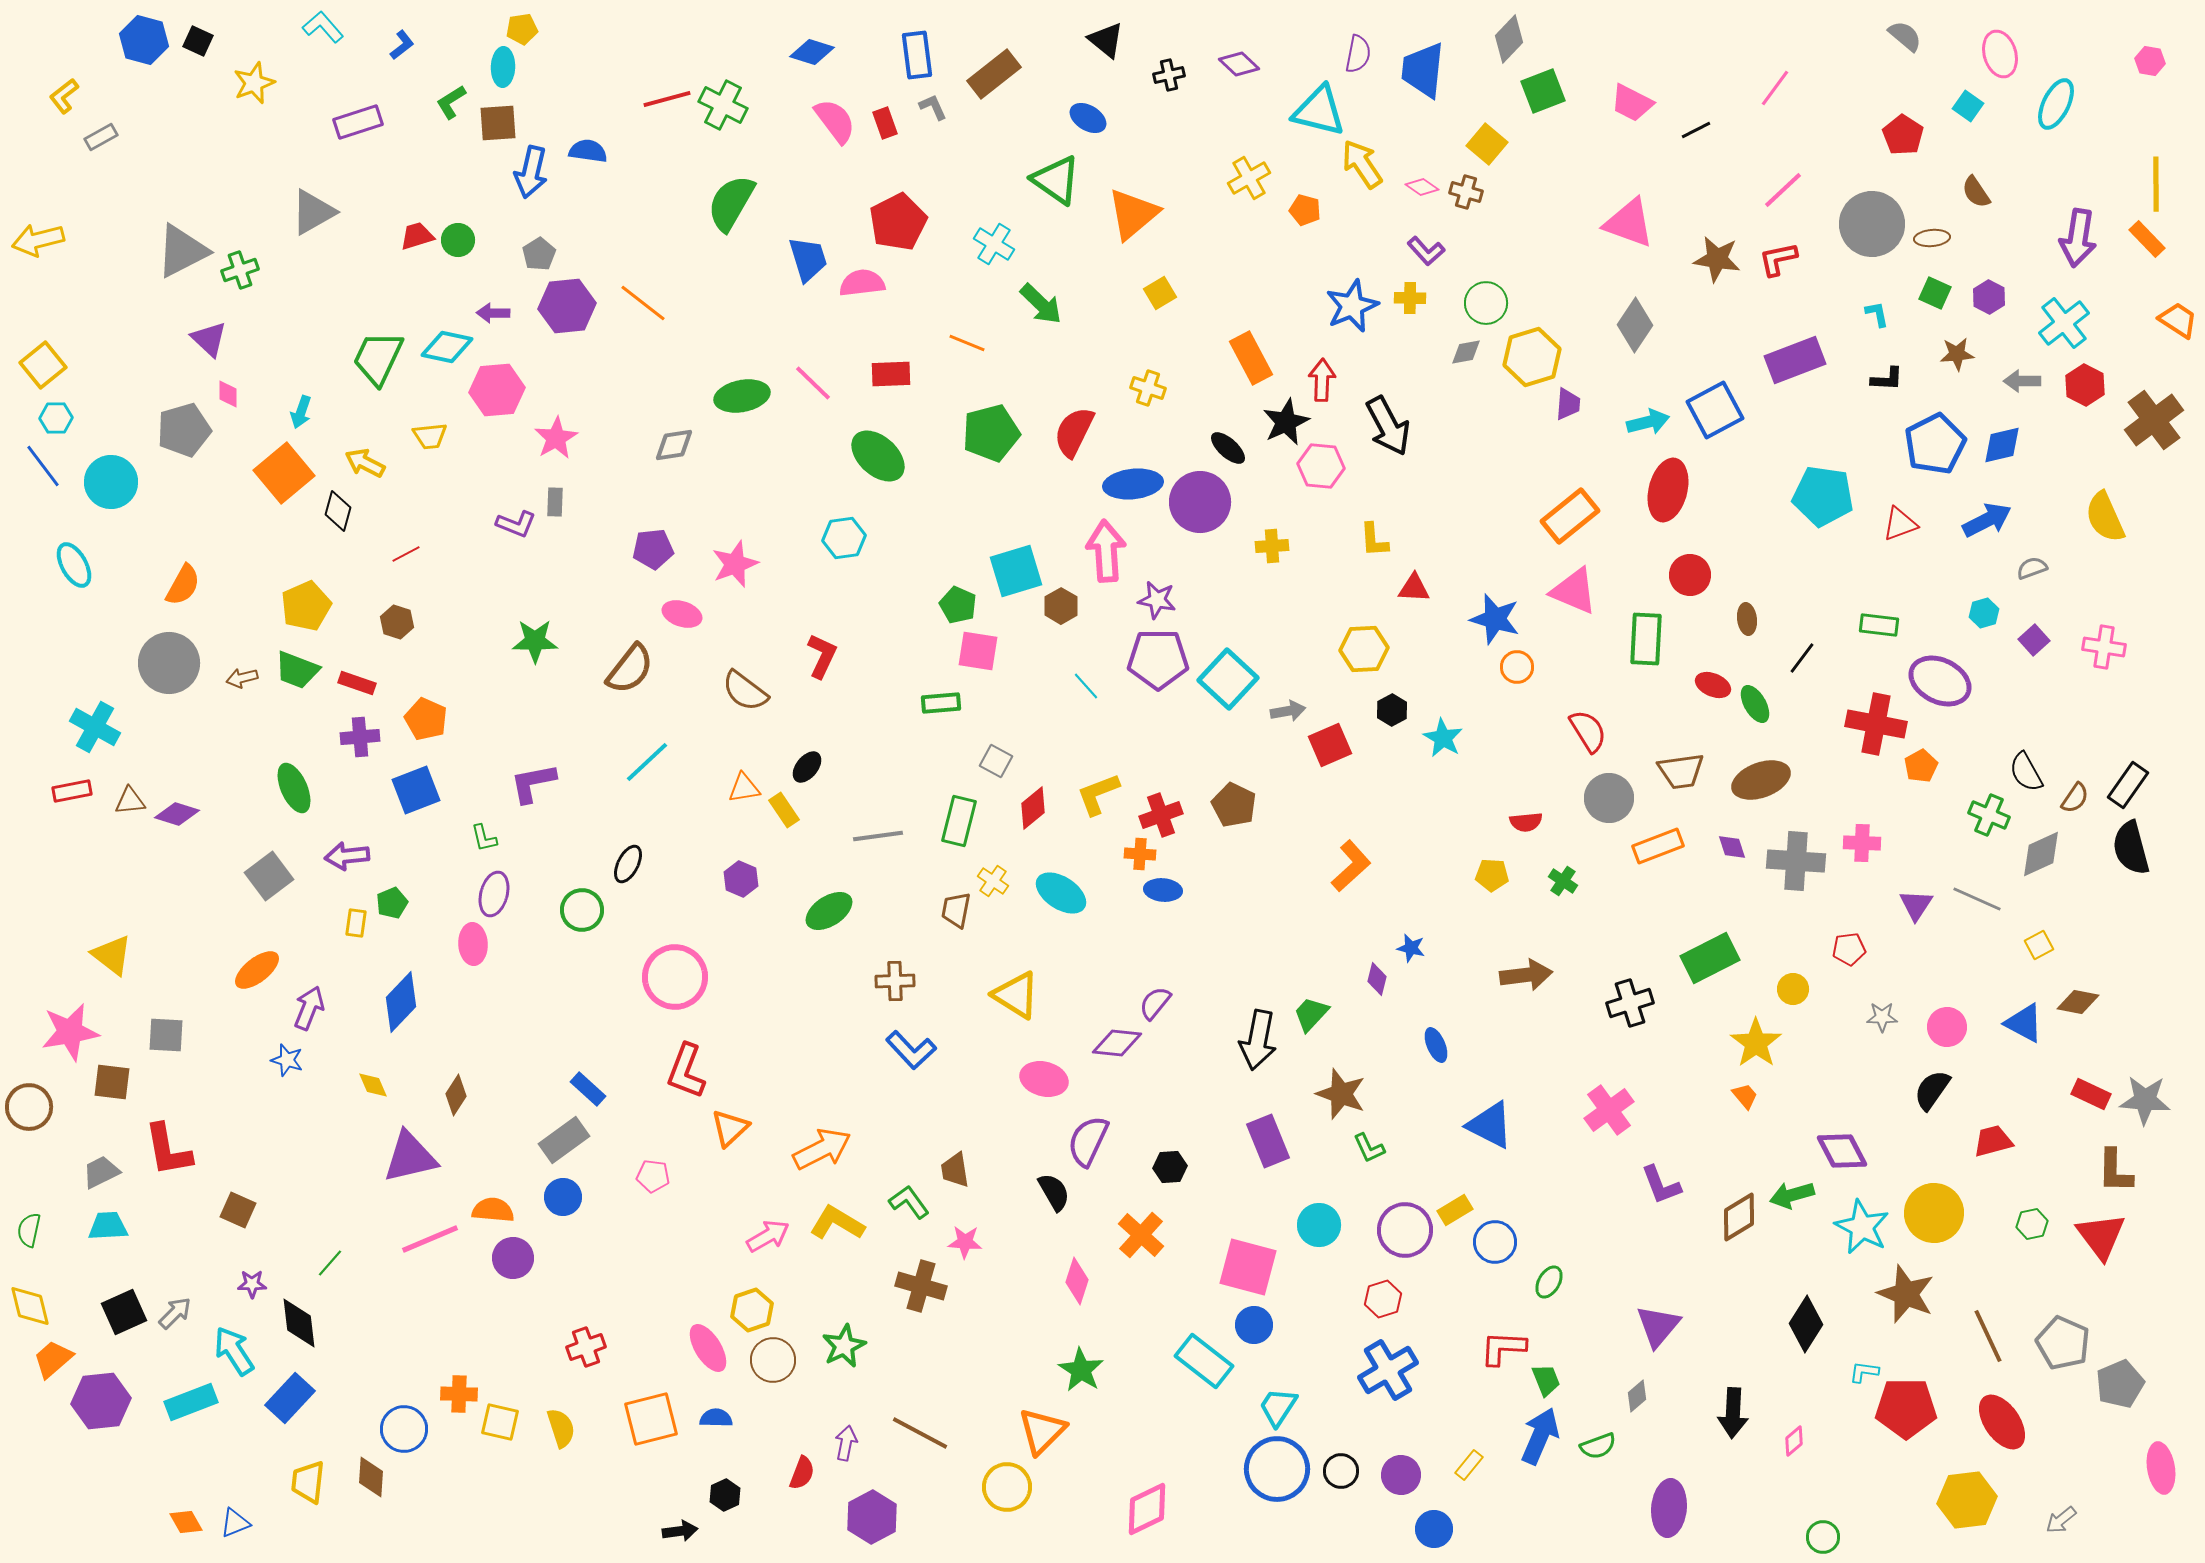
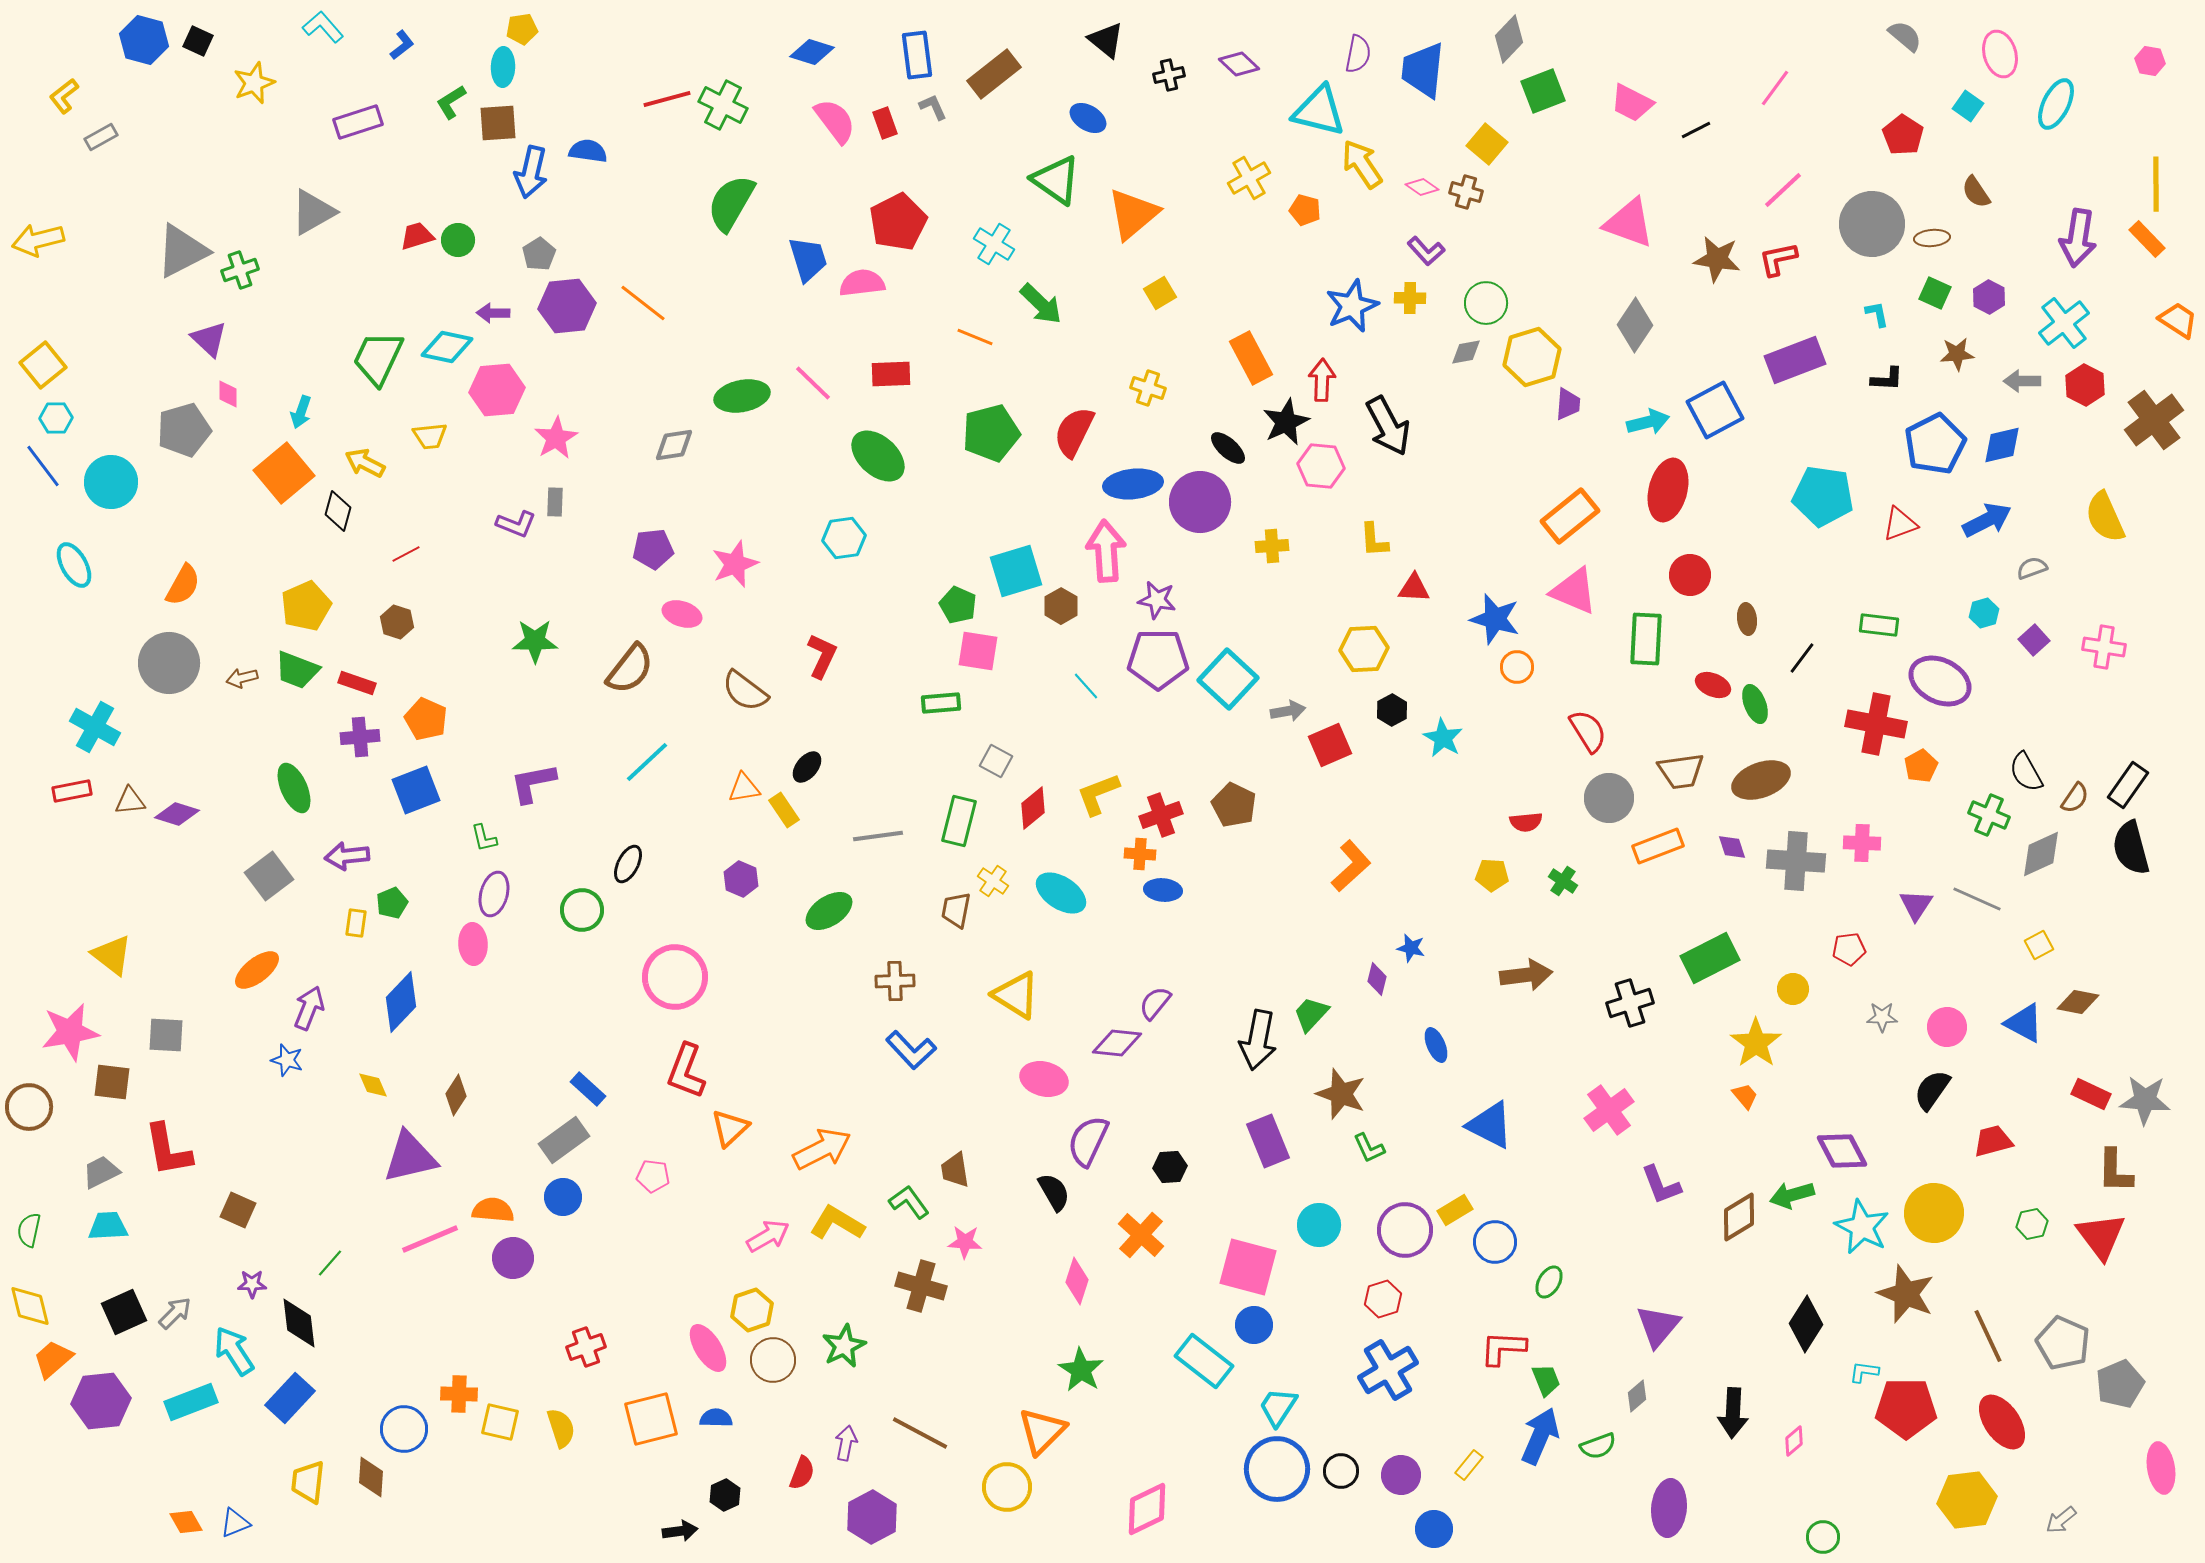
orange line at (967, 343): moved 8 px right, 6 px up
green ellipse at (1755, 704): rotated 9 degrees clockwise
